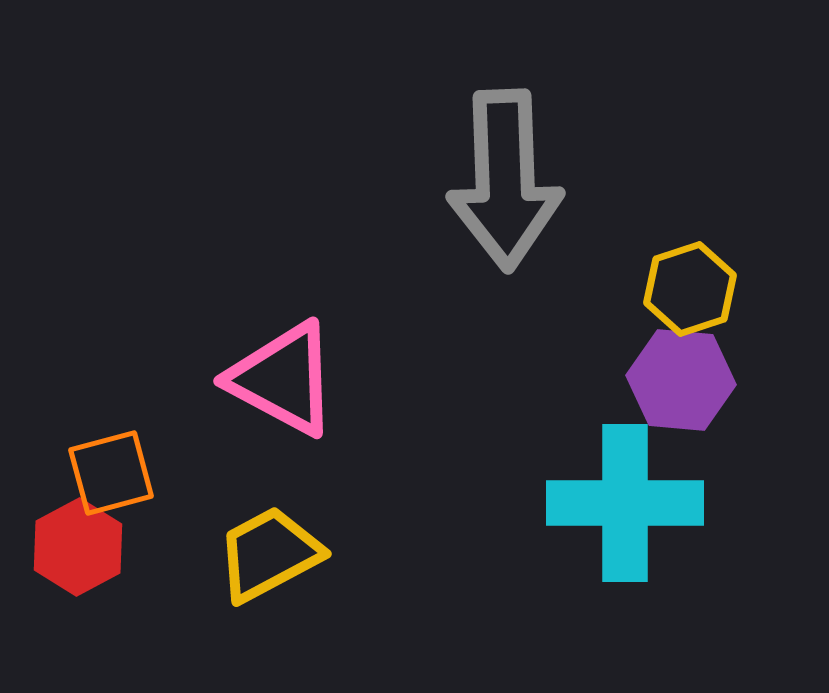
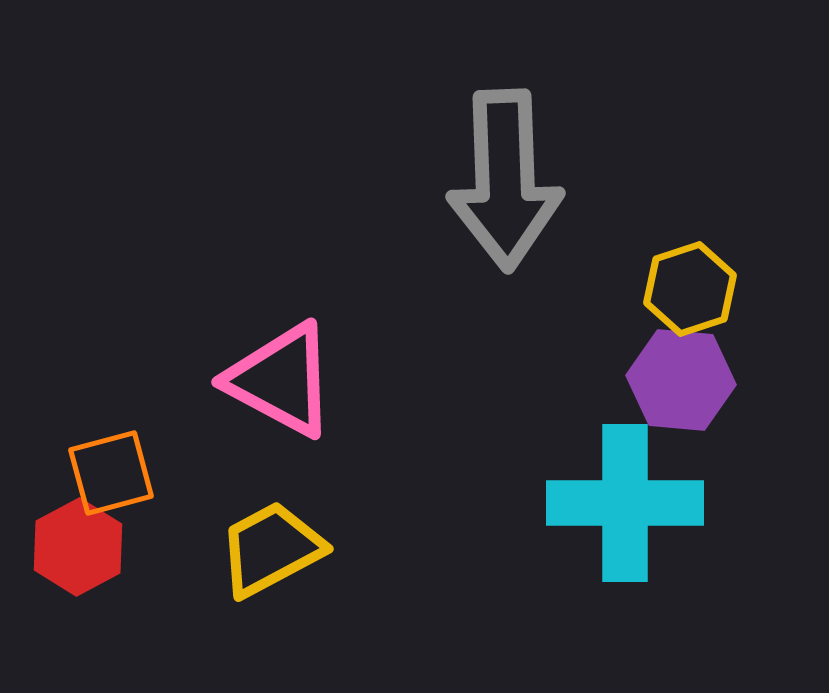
pink triangle: moved 2 px left, 1 px down
yellow trapezoid: moved 2 px right, 5 px up
